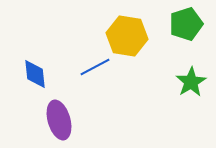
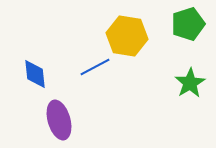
green pentagon: moved 2 px right
green star: moved 1 px left, 1 px down
